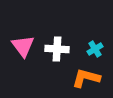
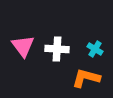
cyan cross: rotated 28 degrees counterclockwise
